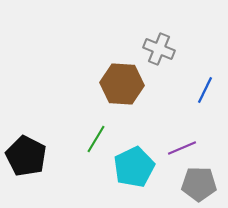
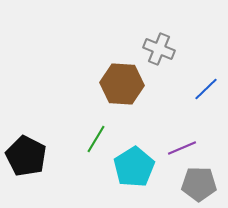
blue line: moved 1 px right, 1 px up; rotated 20 degrees clockwise
cyan pentagon: rotated 6 degrees counterclockwise
